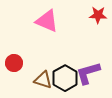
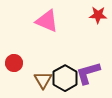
brown triangle: rotated 42 degrees clockwise
